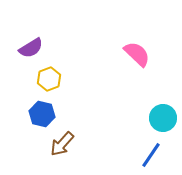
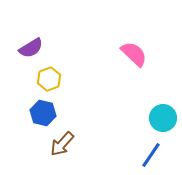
pink semicircle: moved 3 px left
blue hexagon: moved 1 px right, 1 px up
